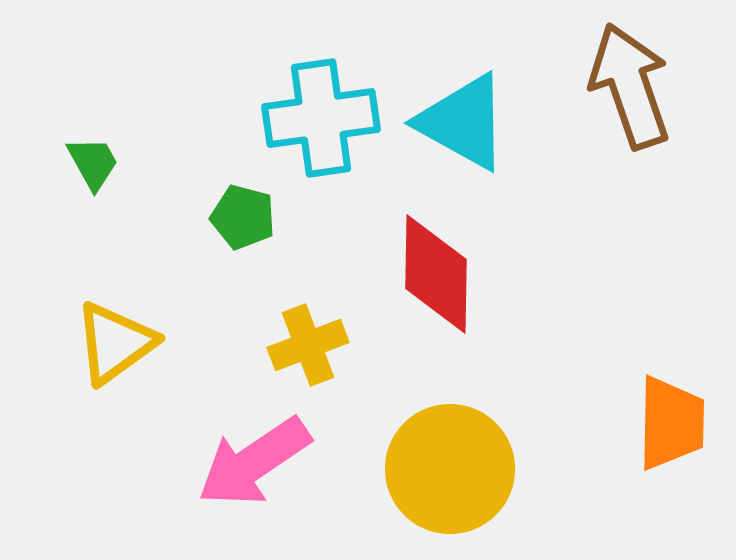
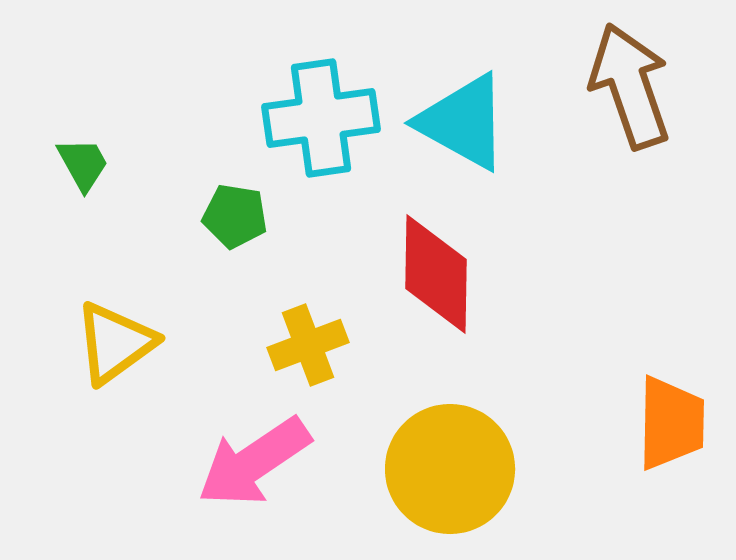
green trapezoid: moved 10 px left, 1 px down
green pentagon: moved 8 px left, 1 px up; rotated 6 degrees counterclockwise
